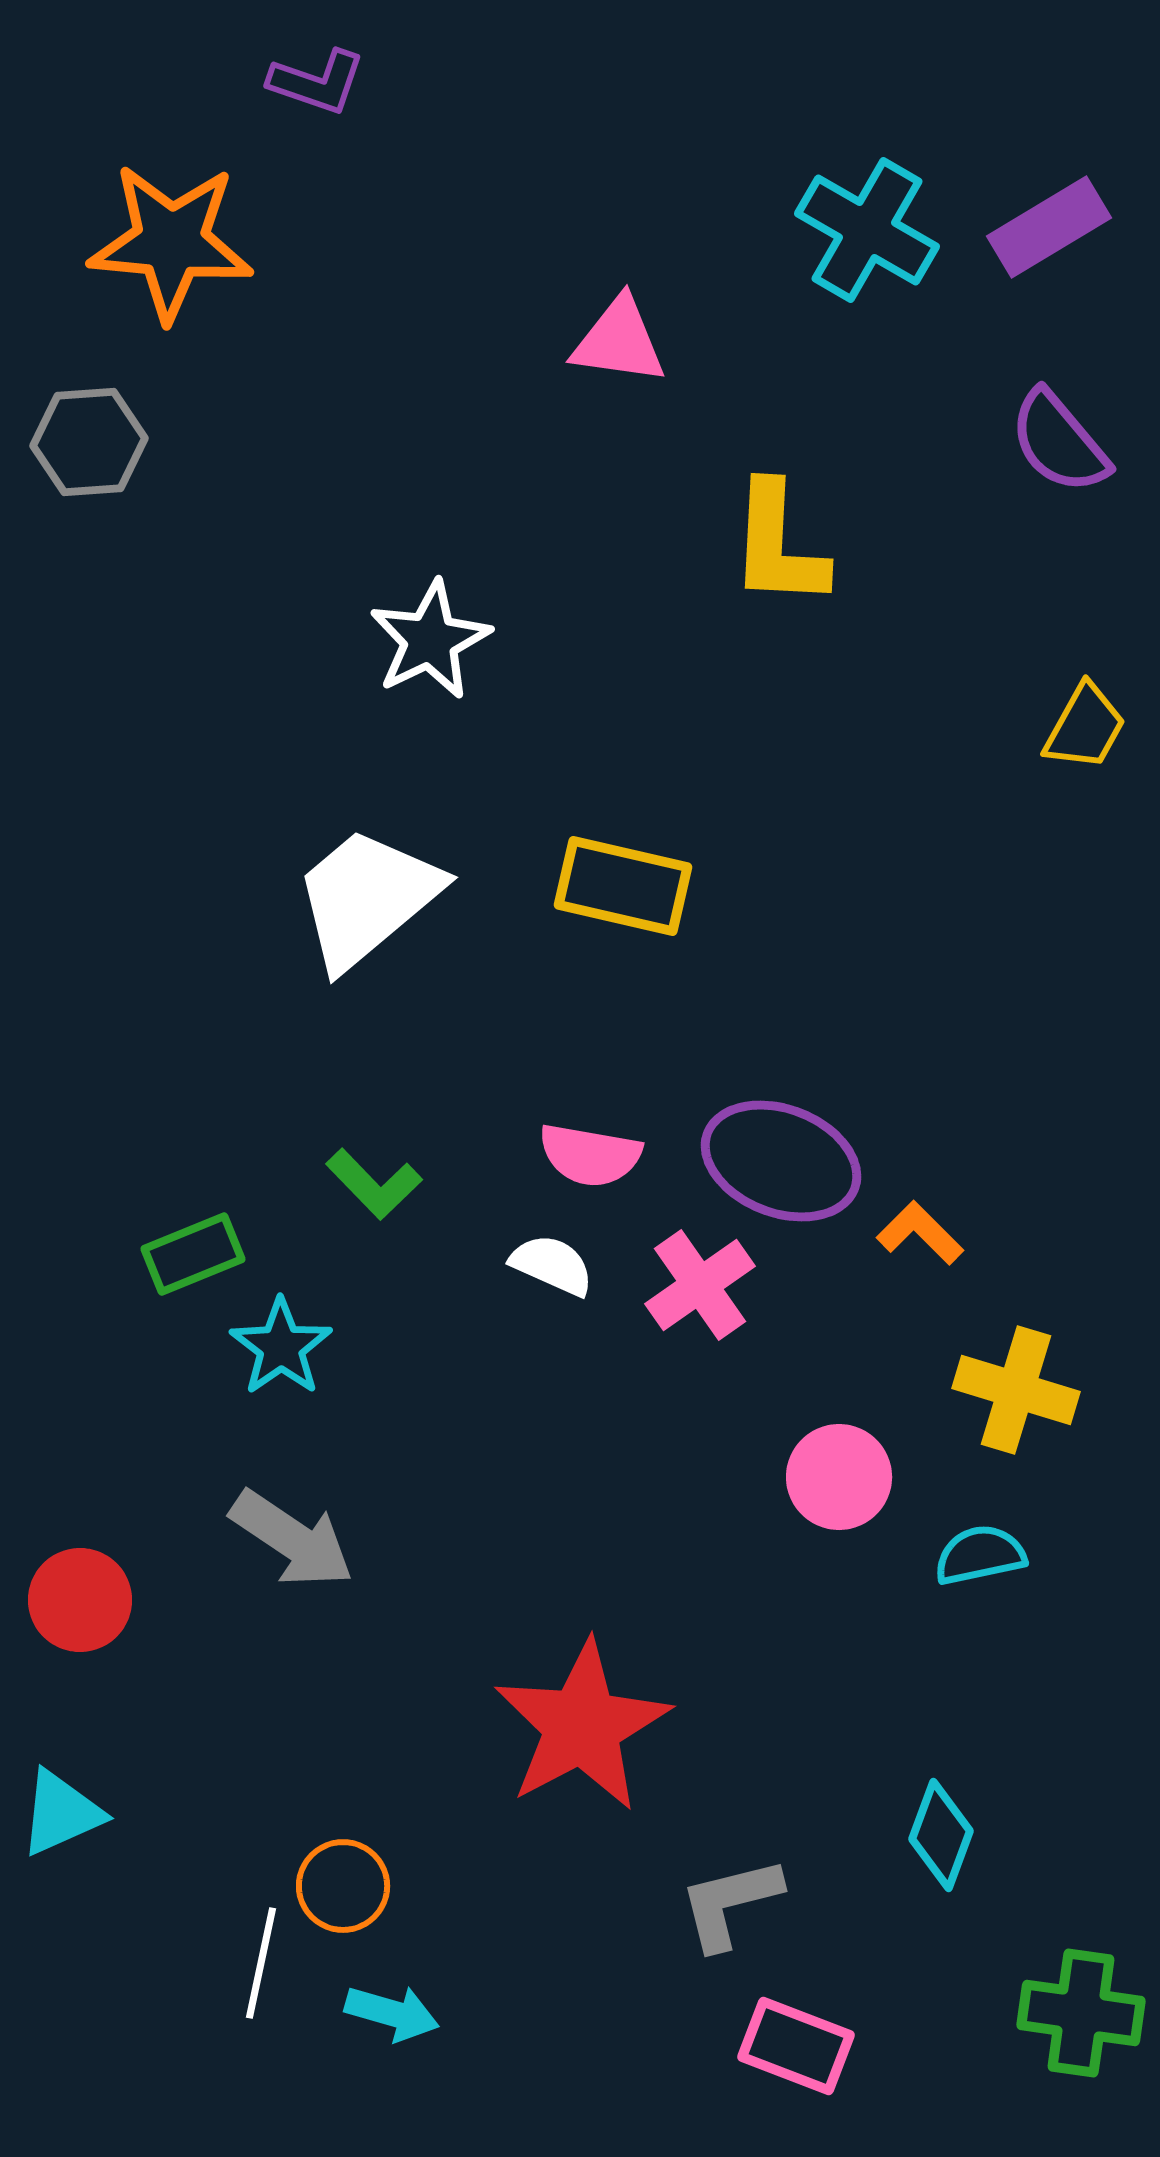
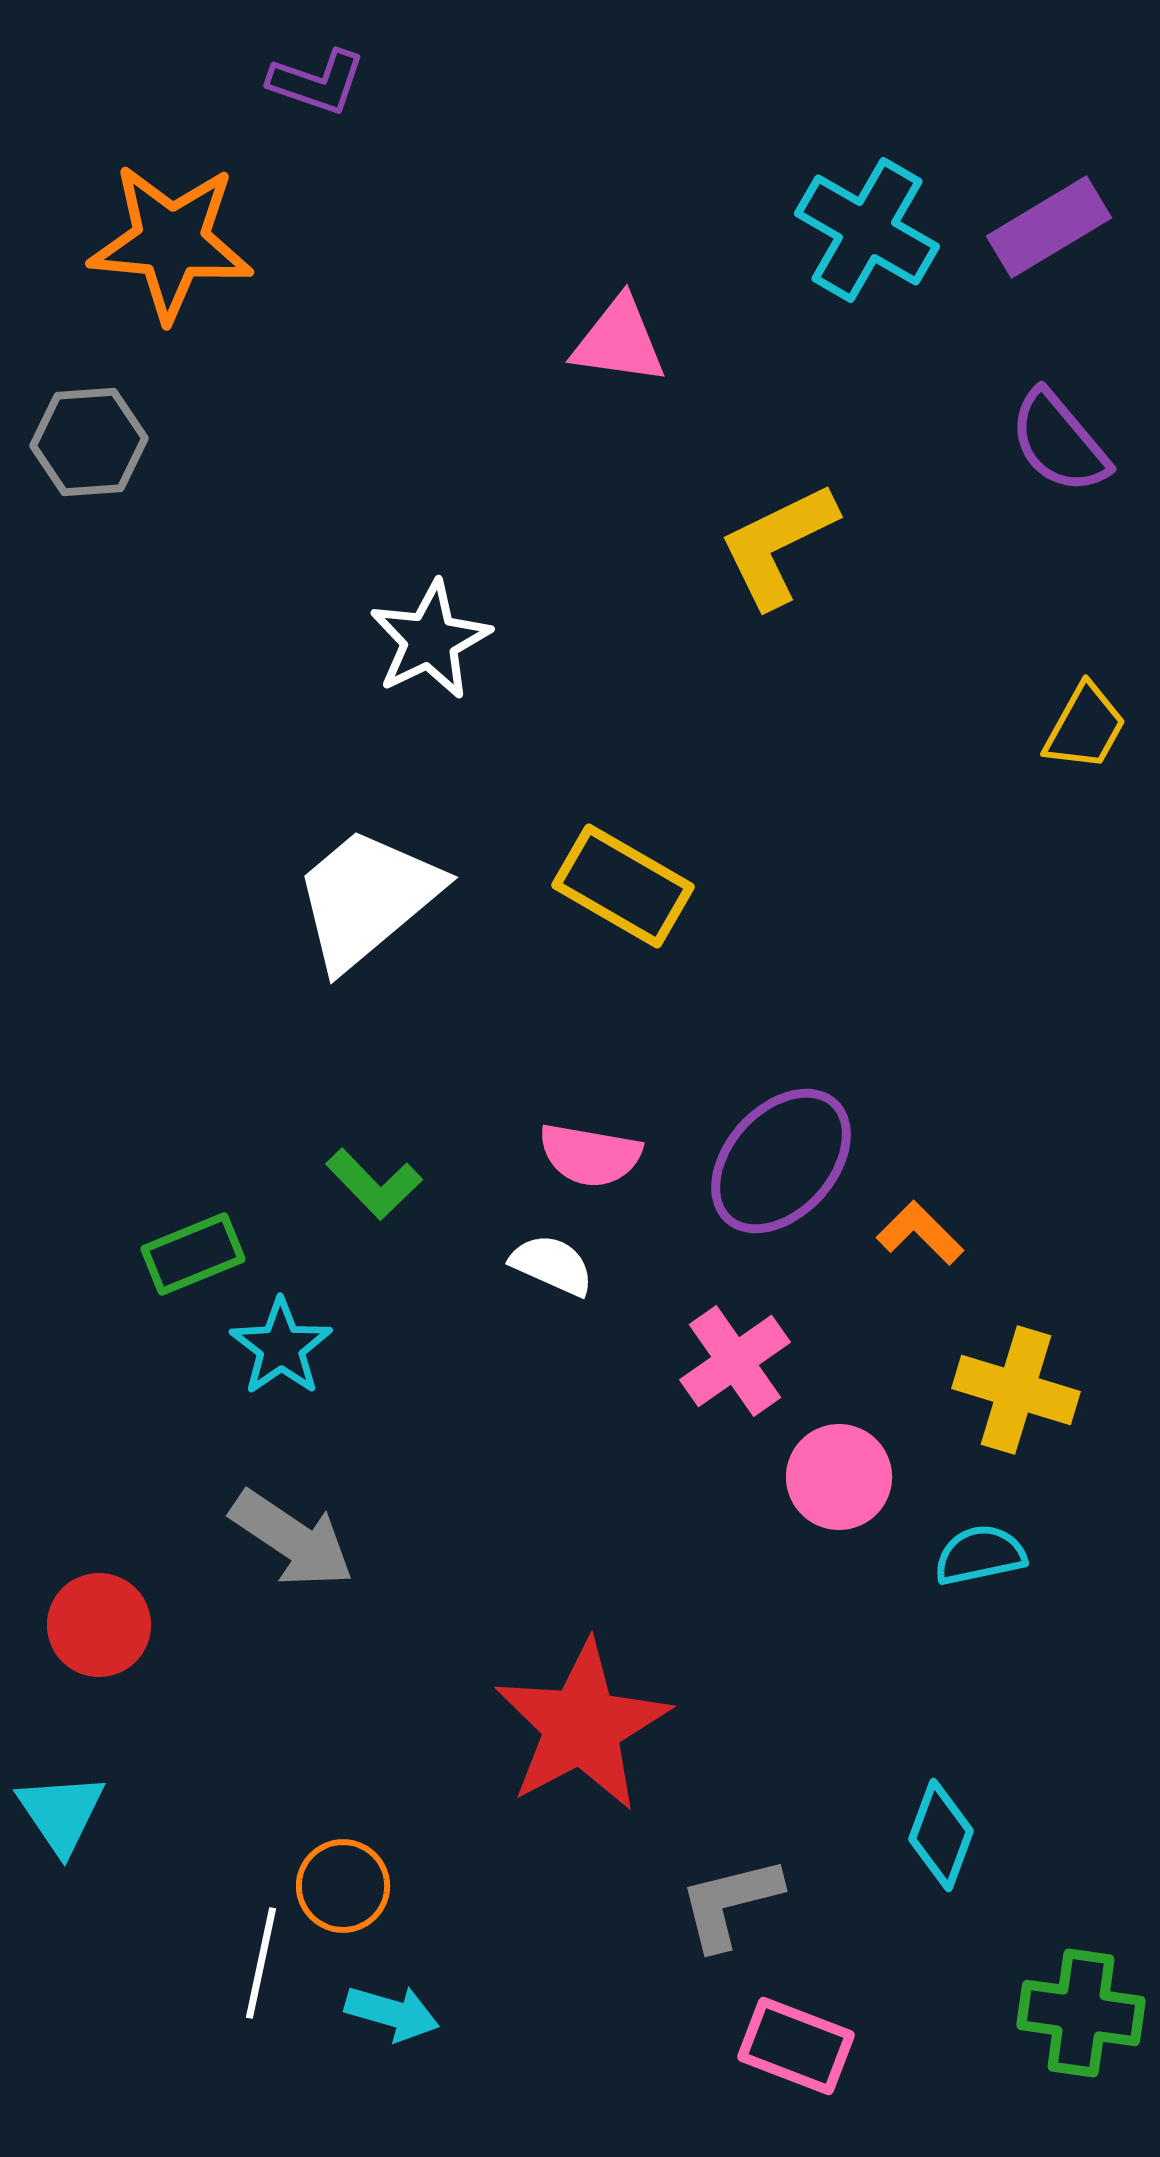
yellow L-shape: rotated 61 degrees clockwise
yellow rectangle: rotated 17 degrees clockwise
purple ellipse: rotated 69 degrees counterclockwise
pink cross: moved 35 px right, 76 px down
red circle: moved 19 px right, 25 px down
cyan triangle: rotated 40 degrees counterclockwise
